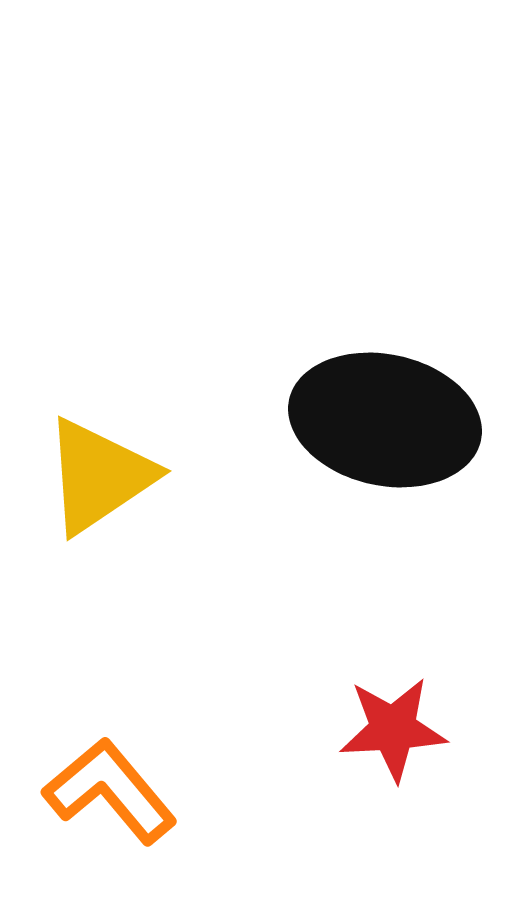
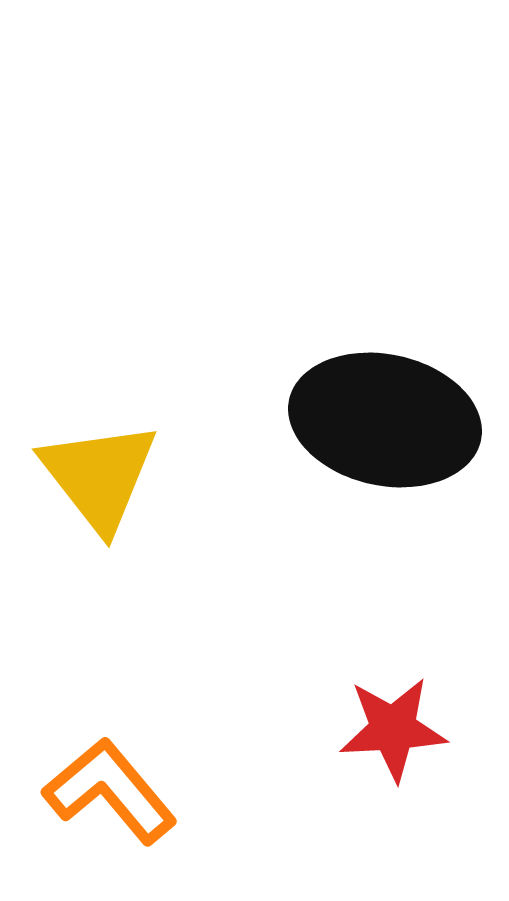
yellow triangle: rotated 34 degrees counterclockwise
